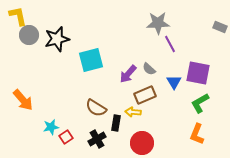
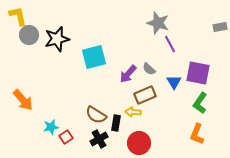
gray star: rotated 20 degrees clockwise
gray rectangle: rotated 32 degrees counterclockwise
cyan square: moved 3 px right, 3 px up
green L-shape: rotated 25 degrees counterclockwise
brown semicircle: moved 7 px down
black cross: moved 2 px right
red circle: moved 3 px left
